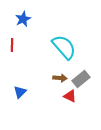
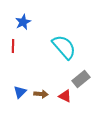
blue star: moved 3 px down
red line: moved 1 px right, 1 px down
brown arrow: moved 19 px left, 16 px down
red triangle: moved 5 px left
